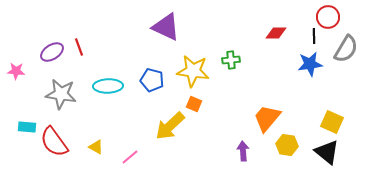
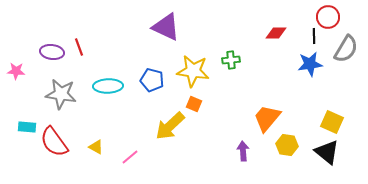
purple ellipse: rotated 40 degrees clockwise
